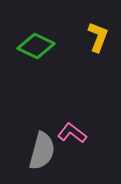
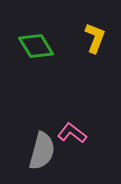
yellow L-shape: moved 3 px left, 1 px down
green diamond: rotated 33 degrees clockwise
